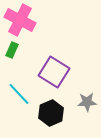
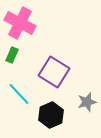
pink cross: moved 3 px down
green rectangle: moved 5 px down
gray star: rotated 12 degrees counterclockwise
black hexagon: moved 2 px down
